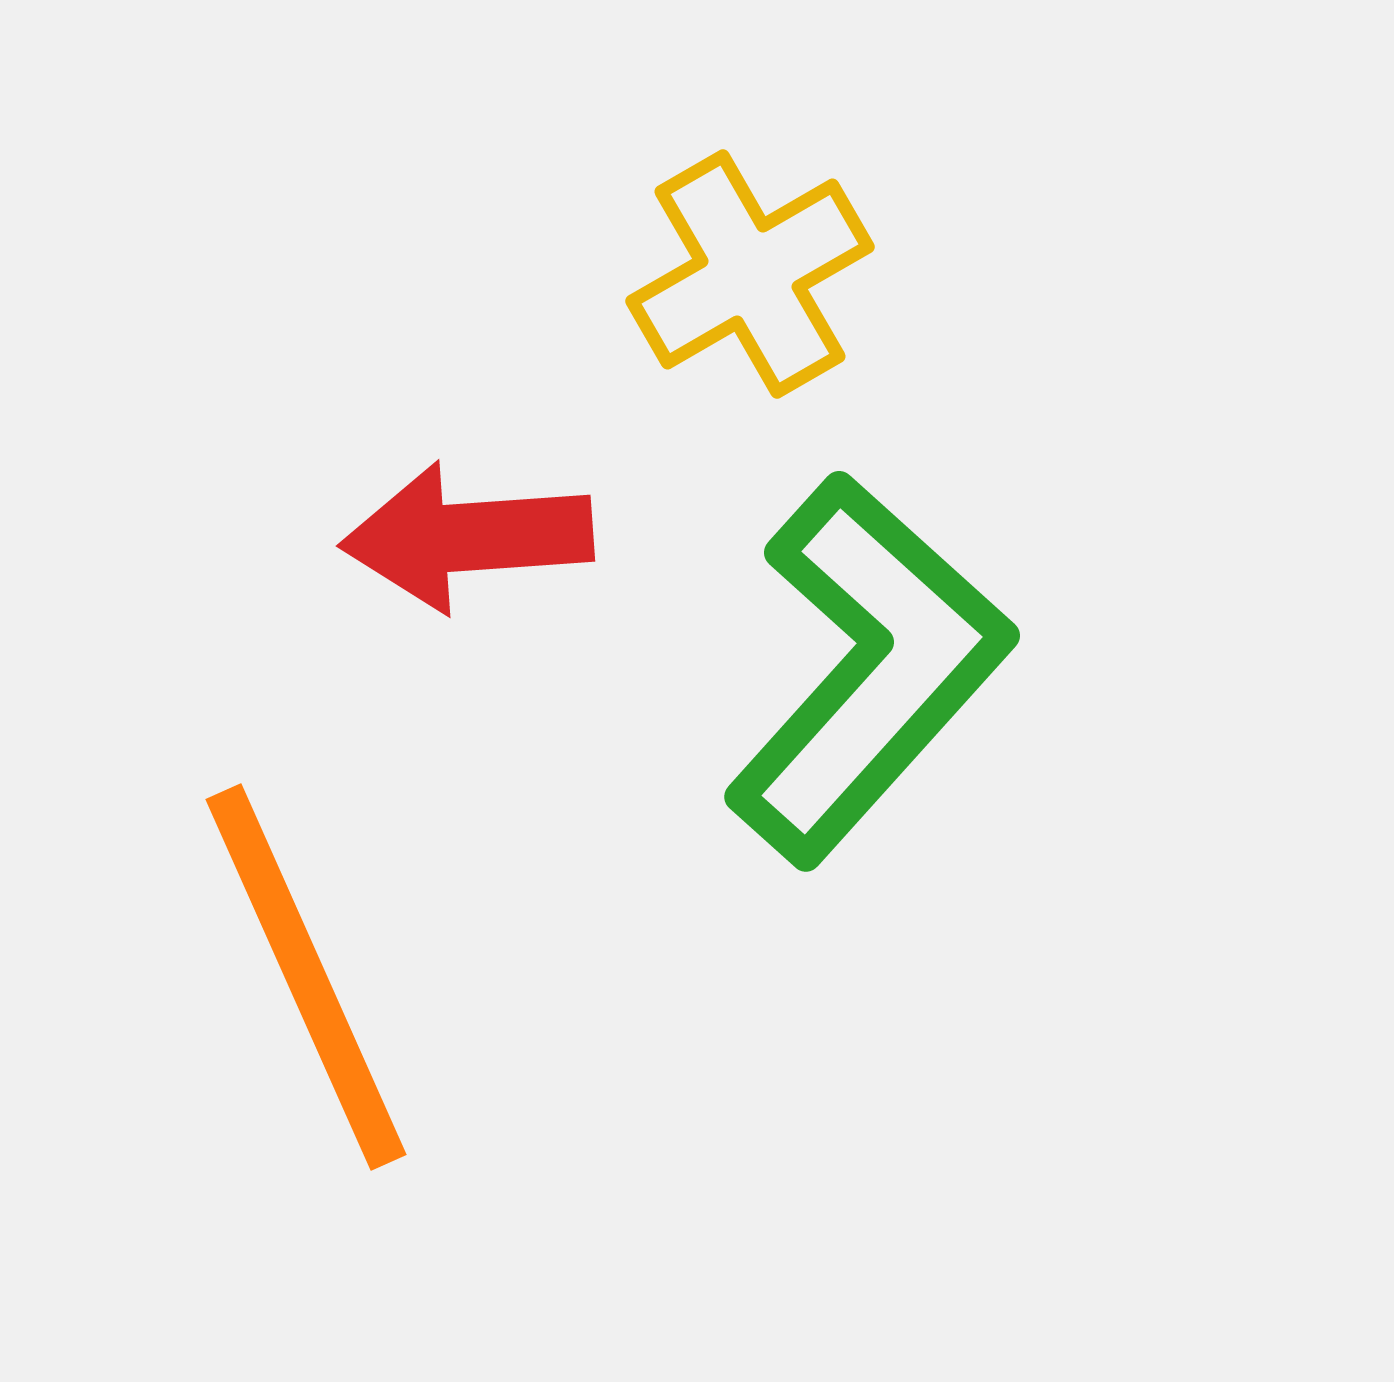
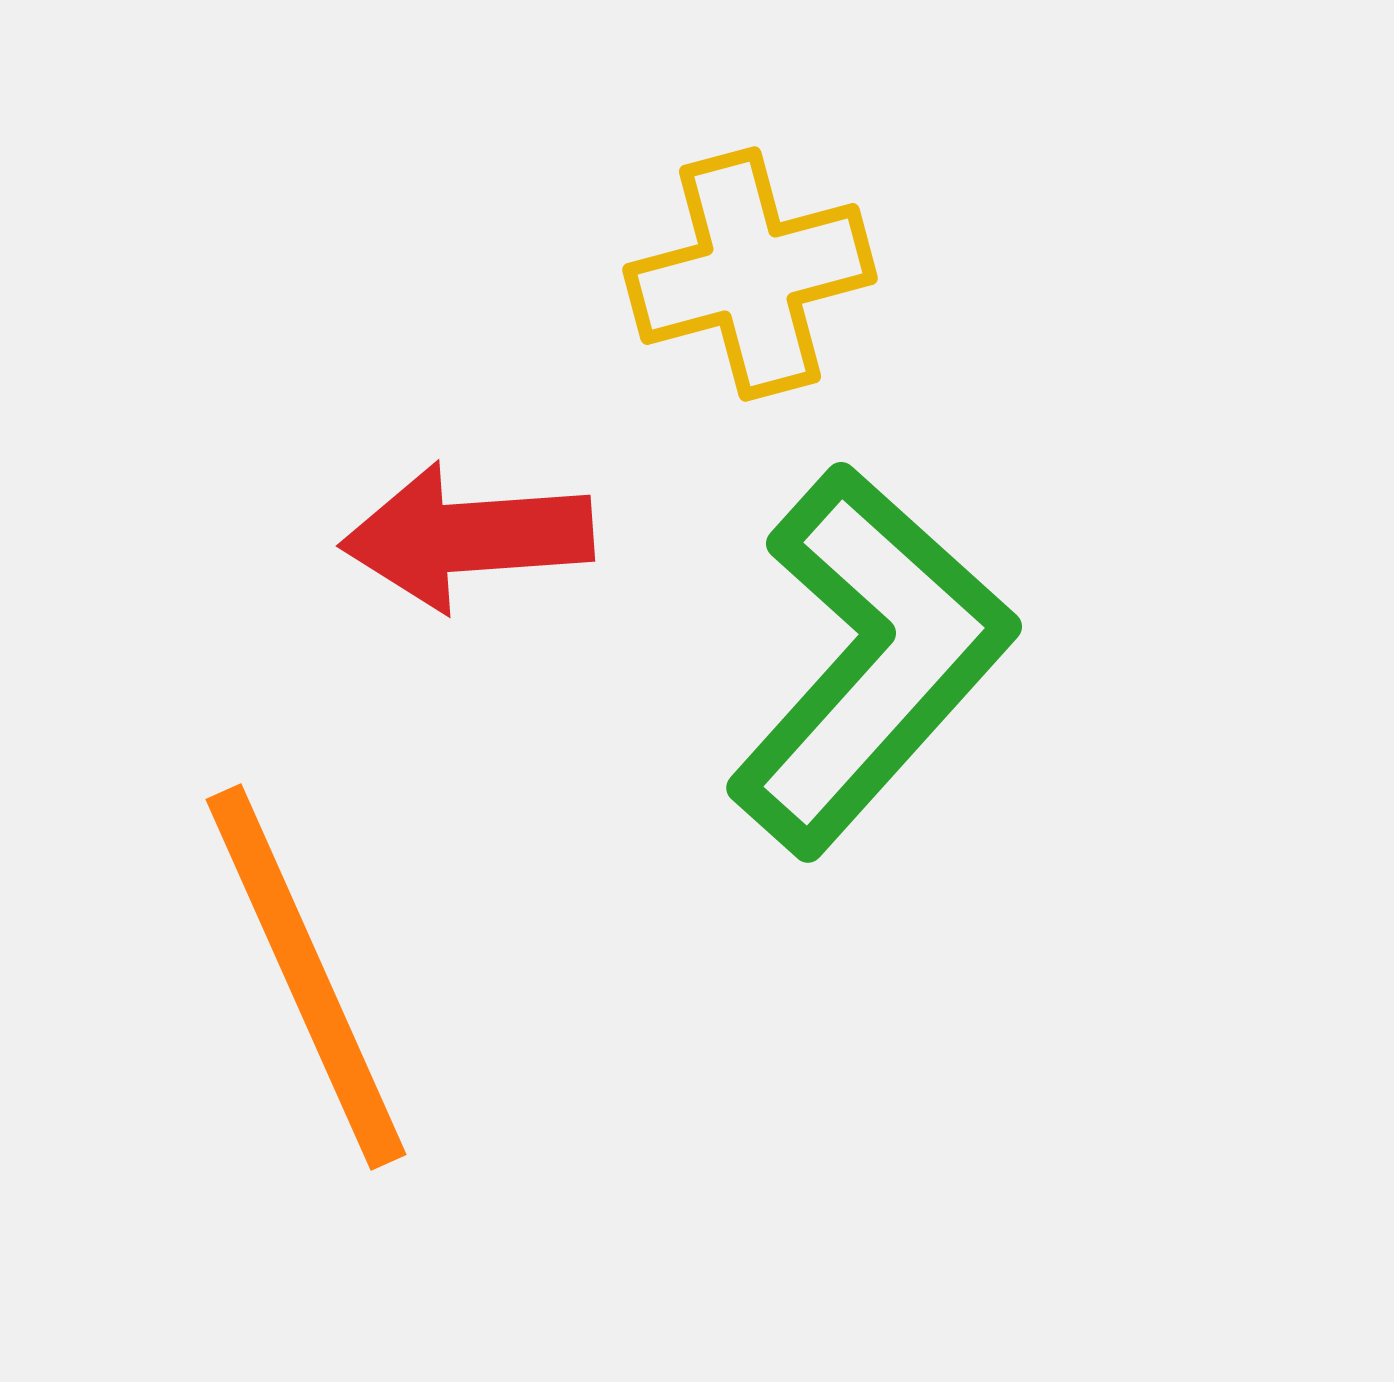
yellow cross: rotated 15 degrees clockwise
green L-shape: moved 2 px right, 9 px up
